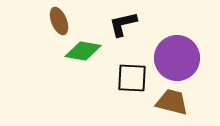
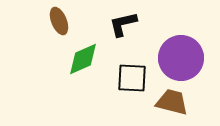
green diamond: moved 8 px down; rotated 33 degrees counterclockwise
purple circle: moved 4 px right
